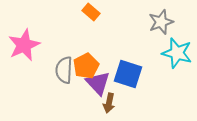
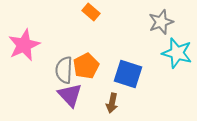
purple triangle: moved 28 px left, 12 px down
brown arrow: moved 3 px right
